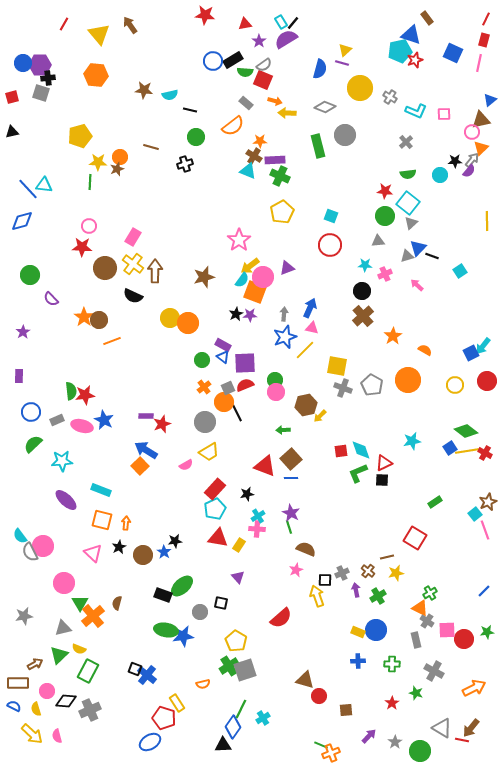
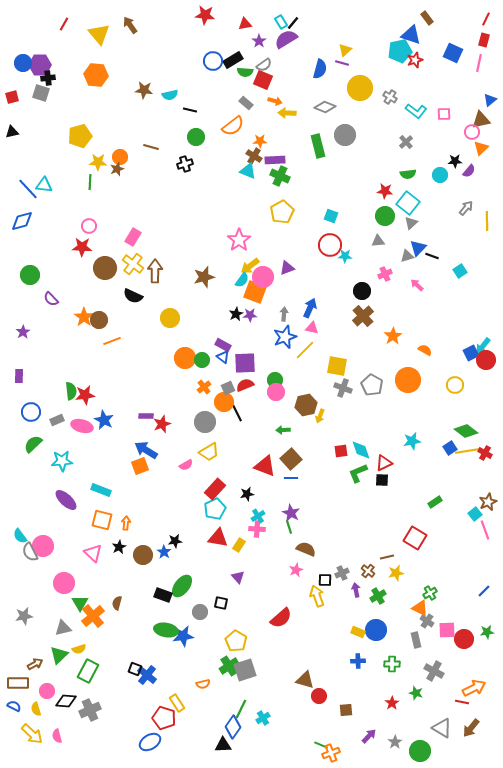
cyan L-shape at (416, 111): rotated 15 degrees clockwise
gray arrow at (472, 160): moved 6 px left, 48 px down
cyan star at (365, 265): moved 20 px left, 9 px up
orange circle at (188, 323): moved 3 px left, 35 px down
red circle at (487, 381): moved 1 px left, 21 px up
yellow arrow at (320, 416): rotated 24 degrees counterclockwise
orange square at (140, 466): rotated 24 degrees clockwise
green ellipse at (182, 586): rotated 10 degrees counterclockwise
yellow semicircle at (79, 649): rotated 40 degrees counterclockwise
red line at (462, 740): moved 38 px up
